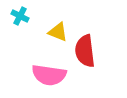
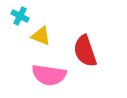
yellow triangle: moved 17 px left, 4 px down
red semicircle: rotated 12 degrees counterclockwise
